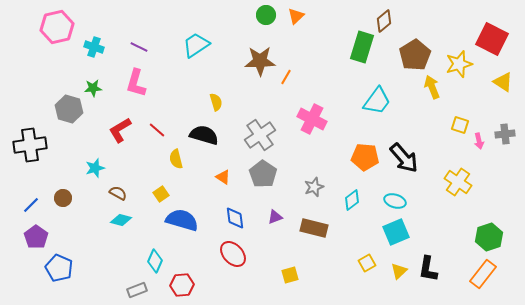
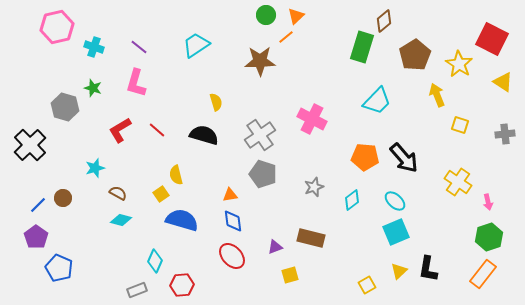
purple line at (139, 47): rotated 12 degrees clockwise
yellow star at (459, 64): rotated 24 degrees counterclockwise
orange line at (286, 77): moved 40 px up; rotated 21 degrees clockwise
yellow arrow at (432, 87): moved 5 px right, 8 px down
green star at (93, 88): rotated 24 degrees clockwise
cyan trapezoid at (377, 101): rotated 8 degrees clockwise
gray hexagon at (69, 109): moved 4 px left, 2 px up
pink arrow at (479, 141): moved 9 px right, 61 px down
black cross at (30, 145): rotated 36 degrees counterclockwise
yellow semicircle at (176, 159): moved 16 px down
gray pentagon at (263, 174): rotated 16 degrees counterclockwise
orange triangle at (223, 177): moved 7 px right, 18 px down; rotated 42 degrees counterclockwise
cyan ellipse at (395, 201): rotated 25 degrees clockwise
blue line at (31, 205): moved 7 px right
purple triangle at (275, 217): moved 30 px down
blue diamond at (235, 218): moved 2 px left, 3 px down
brown rectangle at (314, 228): moved 3 px left, 10 px down
red ellipse at (233, 254): moved 1 px left, 2 px down
yellow square at (367, 263): moved 22 px down
